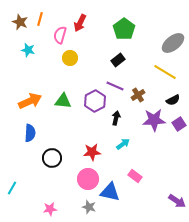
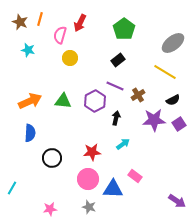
blue triangle: moved 3 px right, 3 px up; rotated 10 degrees counterclockwise
